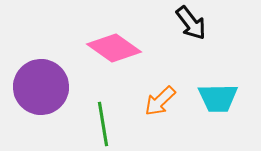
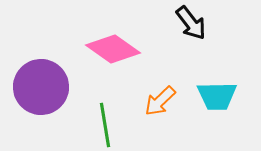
pink diamond: moved 1 px left, 1 px down
cyan trapezoid: moved 1 px left, 2 px up
green line: moved 2 px right, 1 px down
